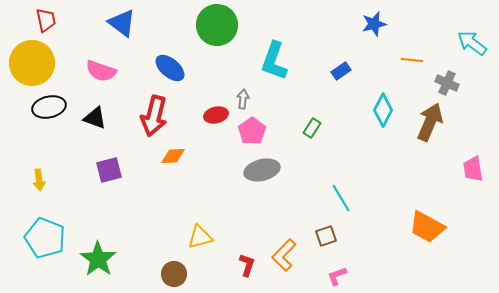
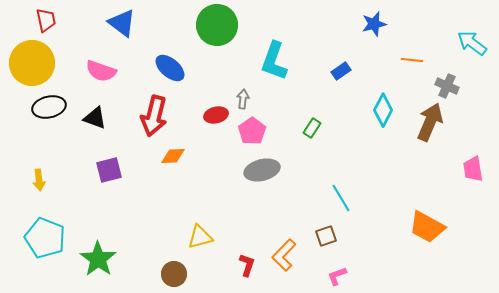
gray cross: moved 3 px down
